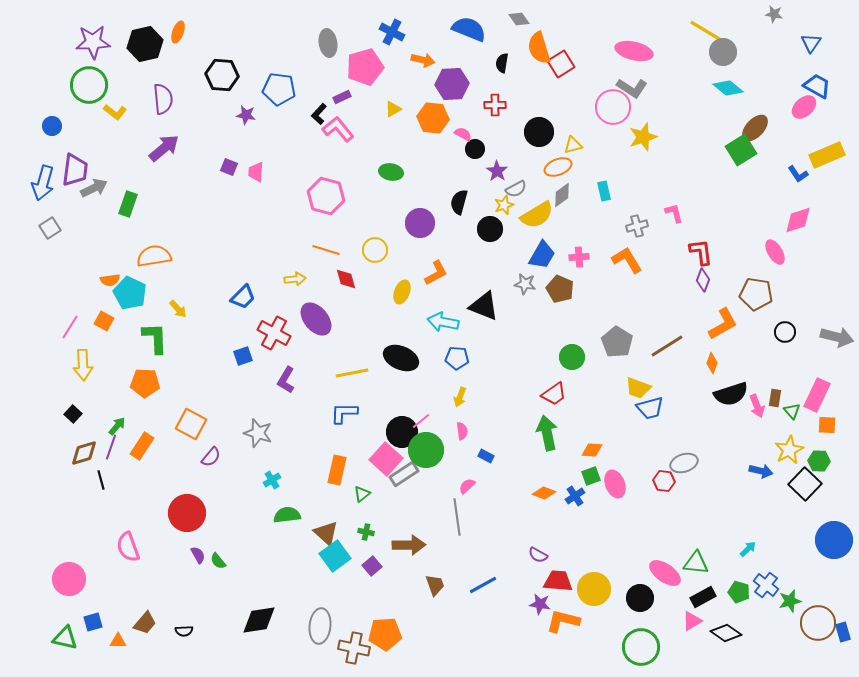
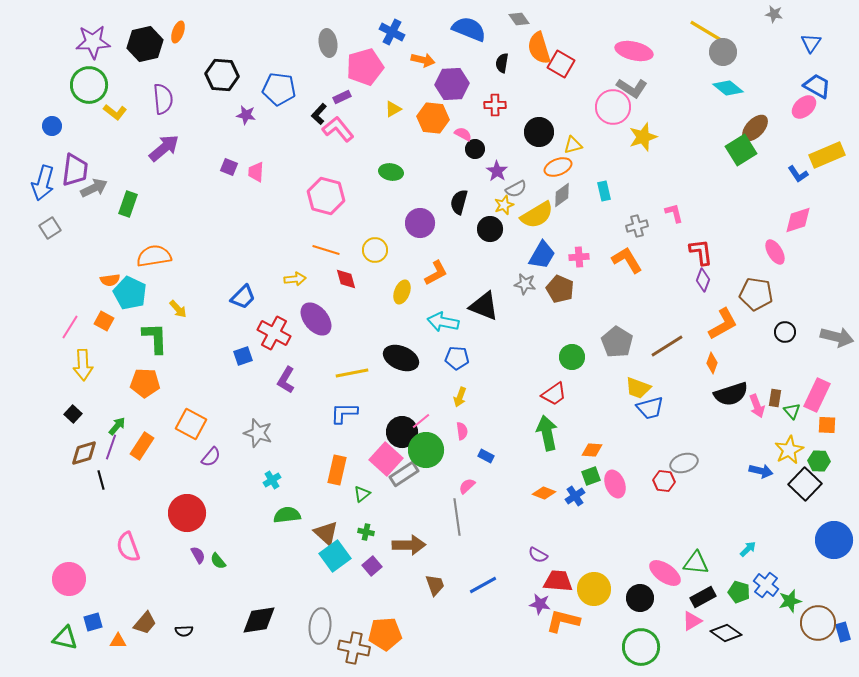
red square at (561, 64): rotated 28 degrees counterclockwise
